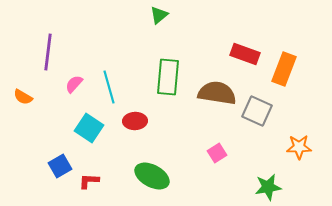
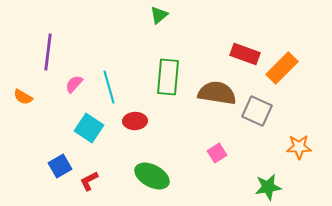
orange rectangle: moved 2 px left, 1 px up; rotated 24 degrees clockwise
red L-shape: rotated 30 degrees counterclockwise
